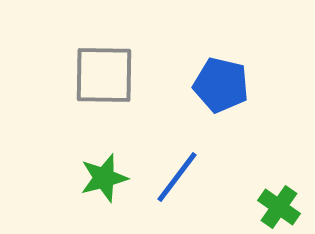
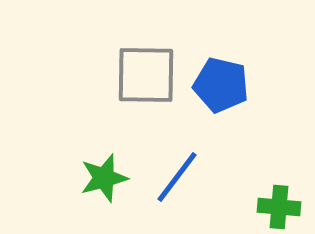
gray square: moved 42 px right
green cross: rotated 30 degrees counterclockwise
